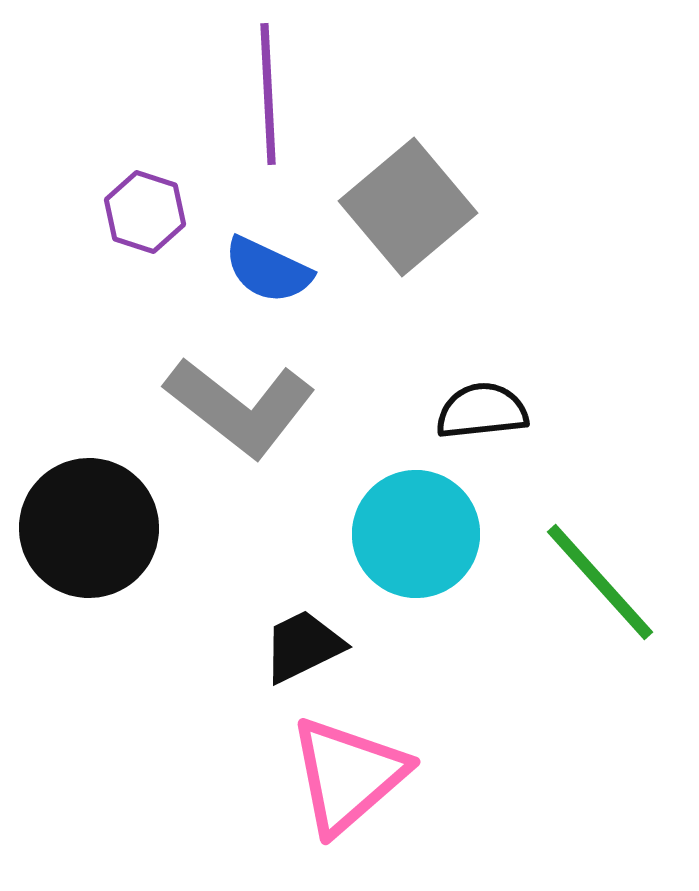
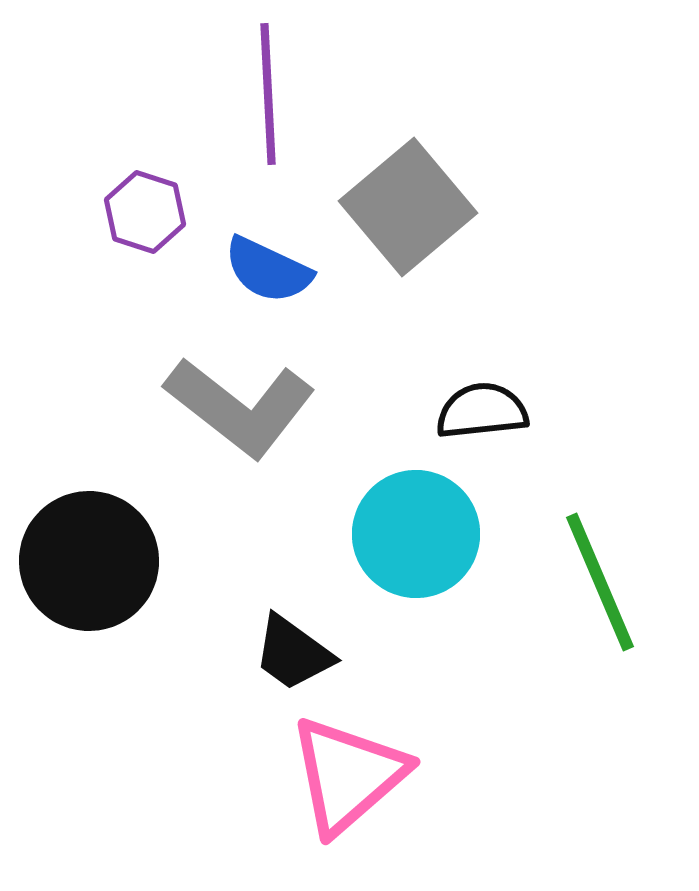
black circle: moved 33 px down
green line: rotated 19 degrees clockwise
black trapezoid: moved 10 px left, 7 px down; rotated 118 degrees counterclockwise
